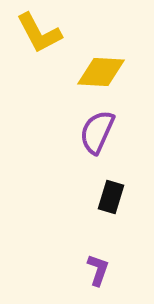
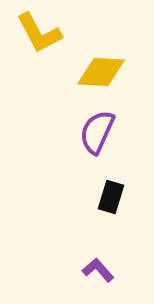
purple L-shape: rotated 60 degrees counterclockwise
